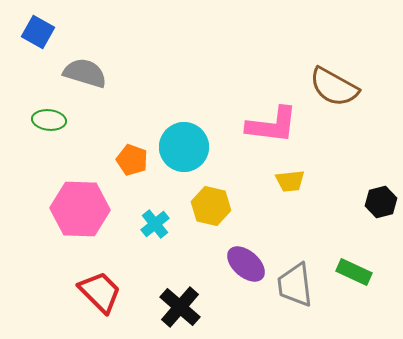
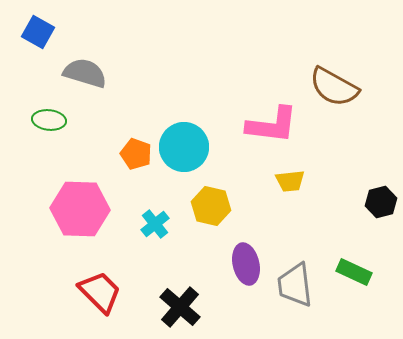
orange pentagon: moved 4 px right, 6 px up
purple ellipse: rotated 36 degrees clockwise
